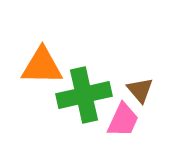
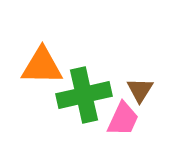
brown triangle: rotated 12 degrees clockwise
pink trapezoid: moved 1 px up
